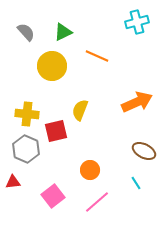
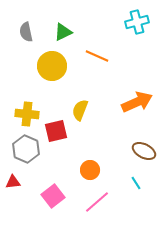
gray semicircle: rotated 150 degrees counterclockwise
